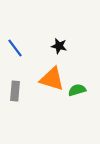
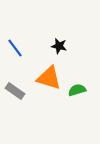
orange triangle: moved 3 px left, 1 px up
gray rectangle: rotated 60 degrees counterclockwise
